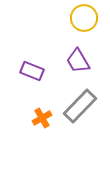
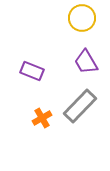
yellow circle: moved 2 px left
purple trapezoid: moved 8 px right, 1 px down
